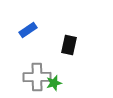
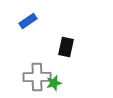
blue rectangle: moved 9 px up
black rectangle: moved 3 px left, 2 px down
